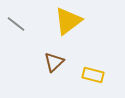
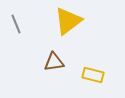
gray line: rotated 30 degrees clockwise
brown triangle: rotated 35 degrees clockwise
